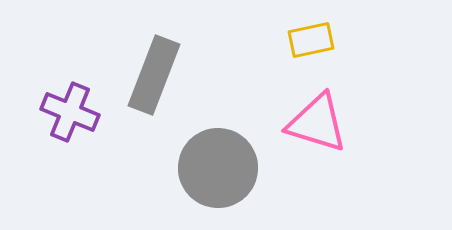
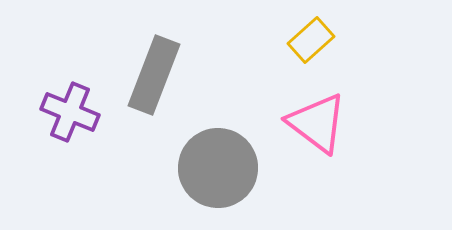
yellow rectangle: rotated 30 degrees counterclockwise
pink triangle: rotated 20 degrees clockwise
